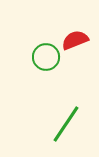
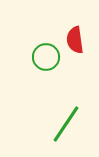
red semicircle: rotated 76 degrees counterclockwise
